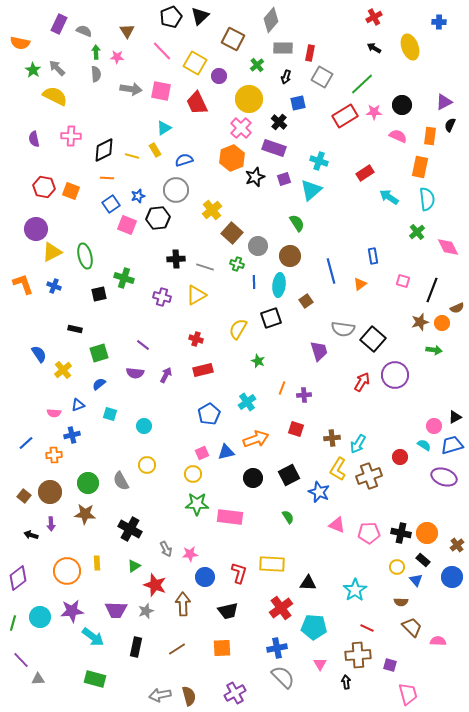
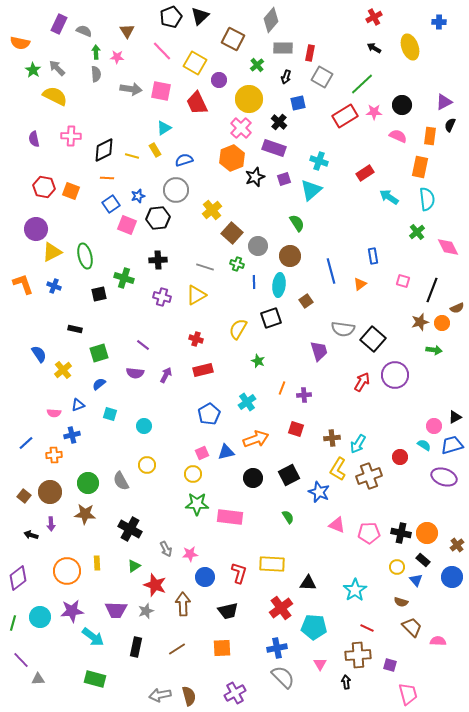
purple circle at (219, 76): moved 4 px down
black cross at (176, 259): moved 18 px left, 1 px down
brown semicircle at (401, 602): rotated 16 degrees clockwise
